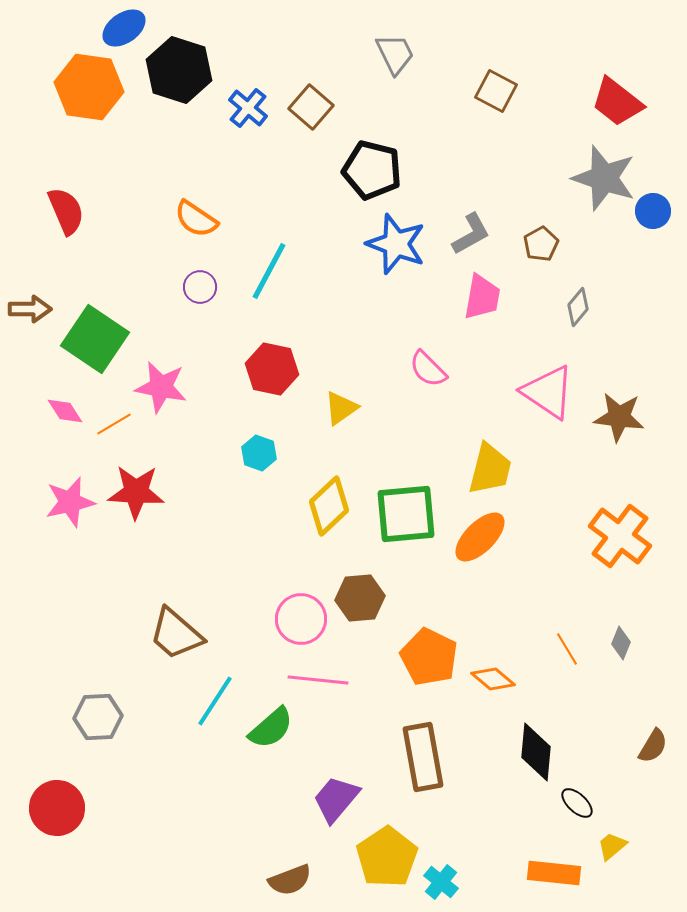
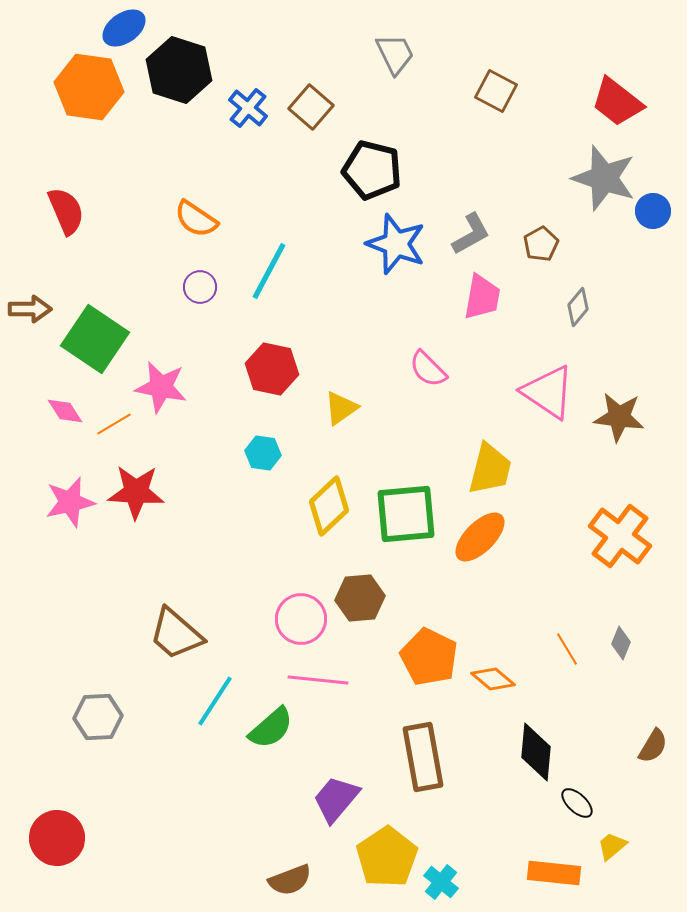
cyan hexagon at (259, 453): moved 4 px right; rotated 12 degrees counterclockwise
red circle at (57, 808): moved 30 px down
